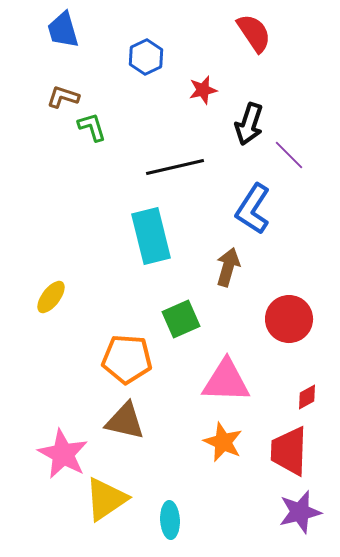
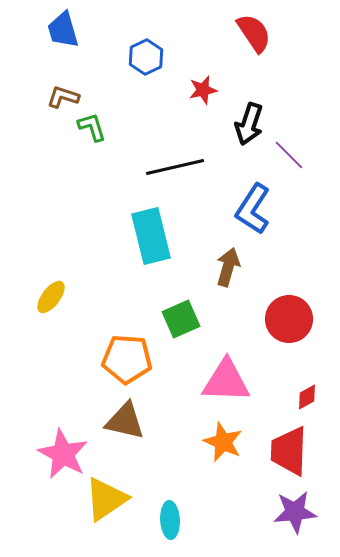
purple star: moved 5 px left; rotated 9 degrees clockwise
